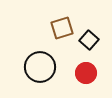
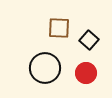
brown square: moved 3 px left; rotated 20 degrees clockwise
black circle: moved 5 px right, 1 px down
